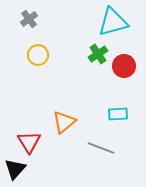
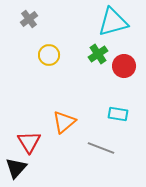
yellow circle: moved 11 px right
cyan rectangle: rotated 12 degrees clockwise
black triangle: moved 1 px right, 1 px up
